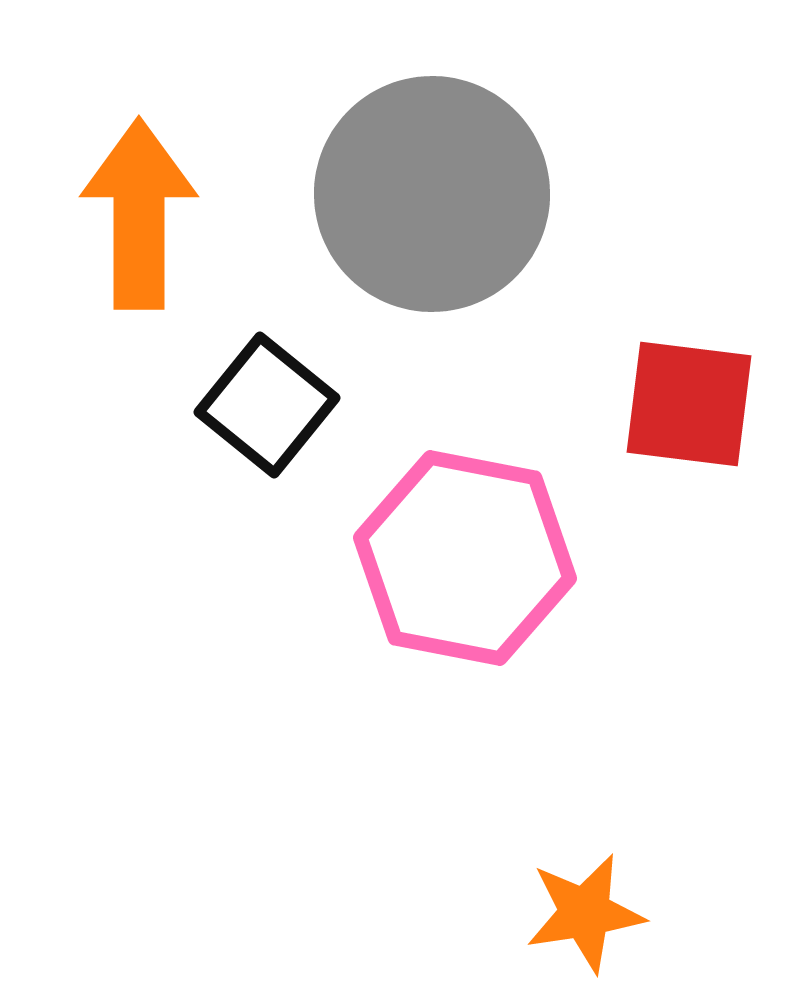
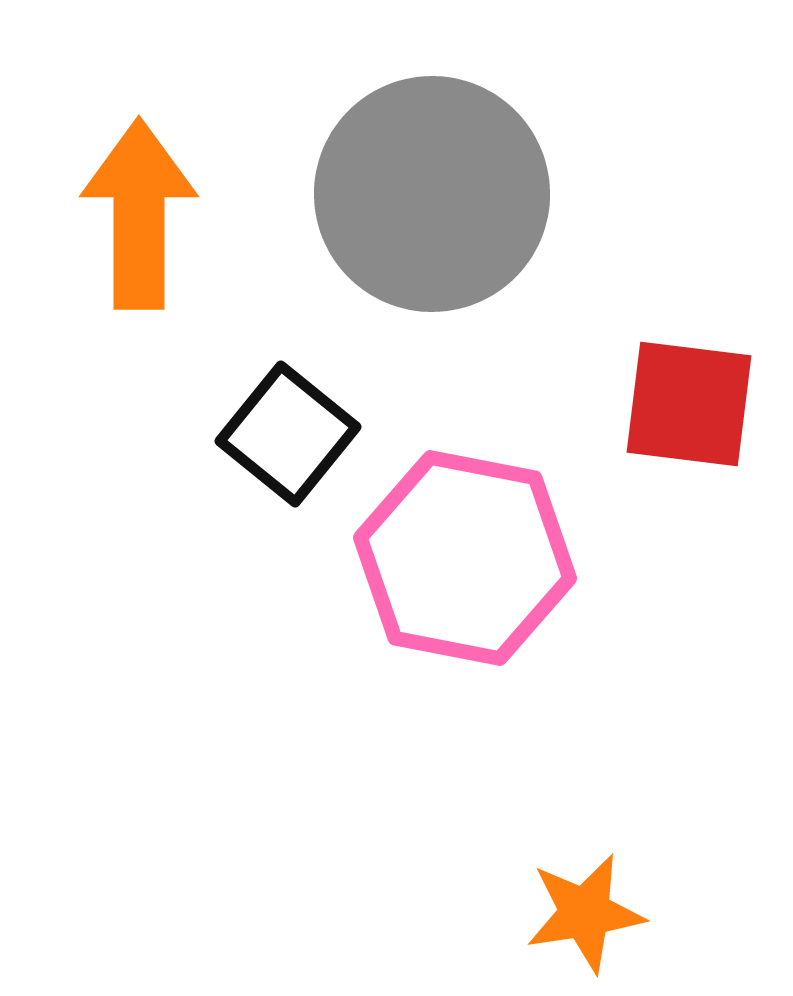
black square: moved 21 px right, 29 px down
